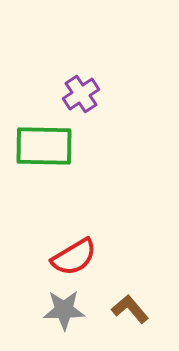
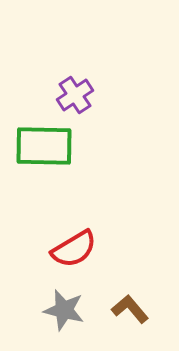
purple cross: moved 6 px left, 1 px down
red semicircle: moved 8 px up
gray star: rotated 15 degrees clockwise
